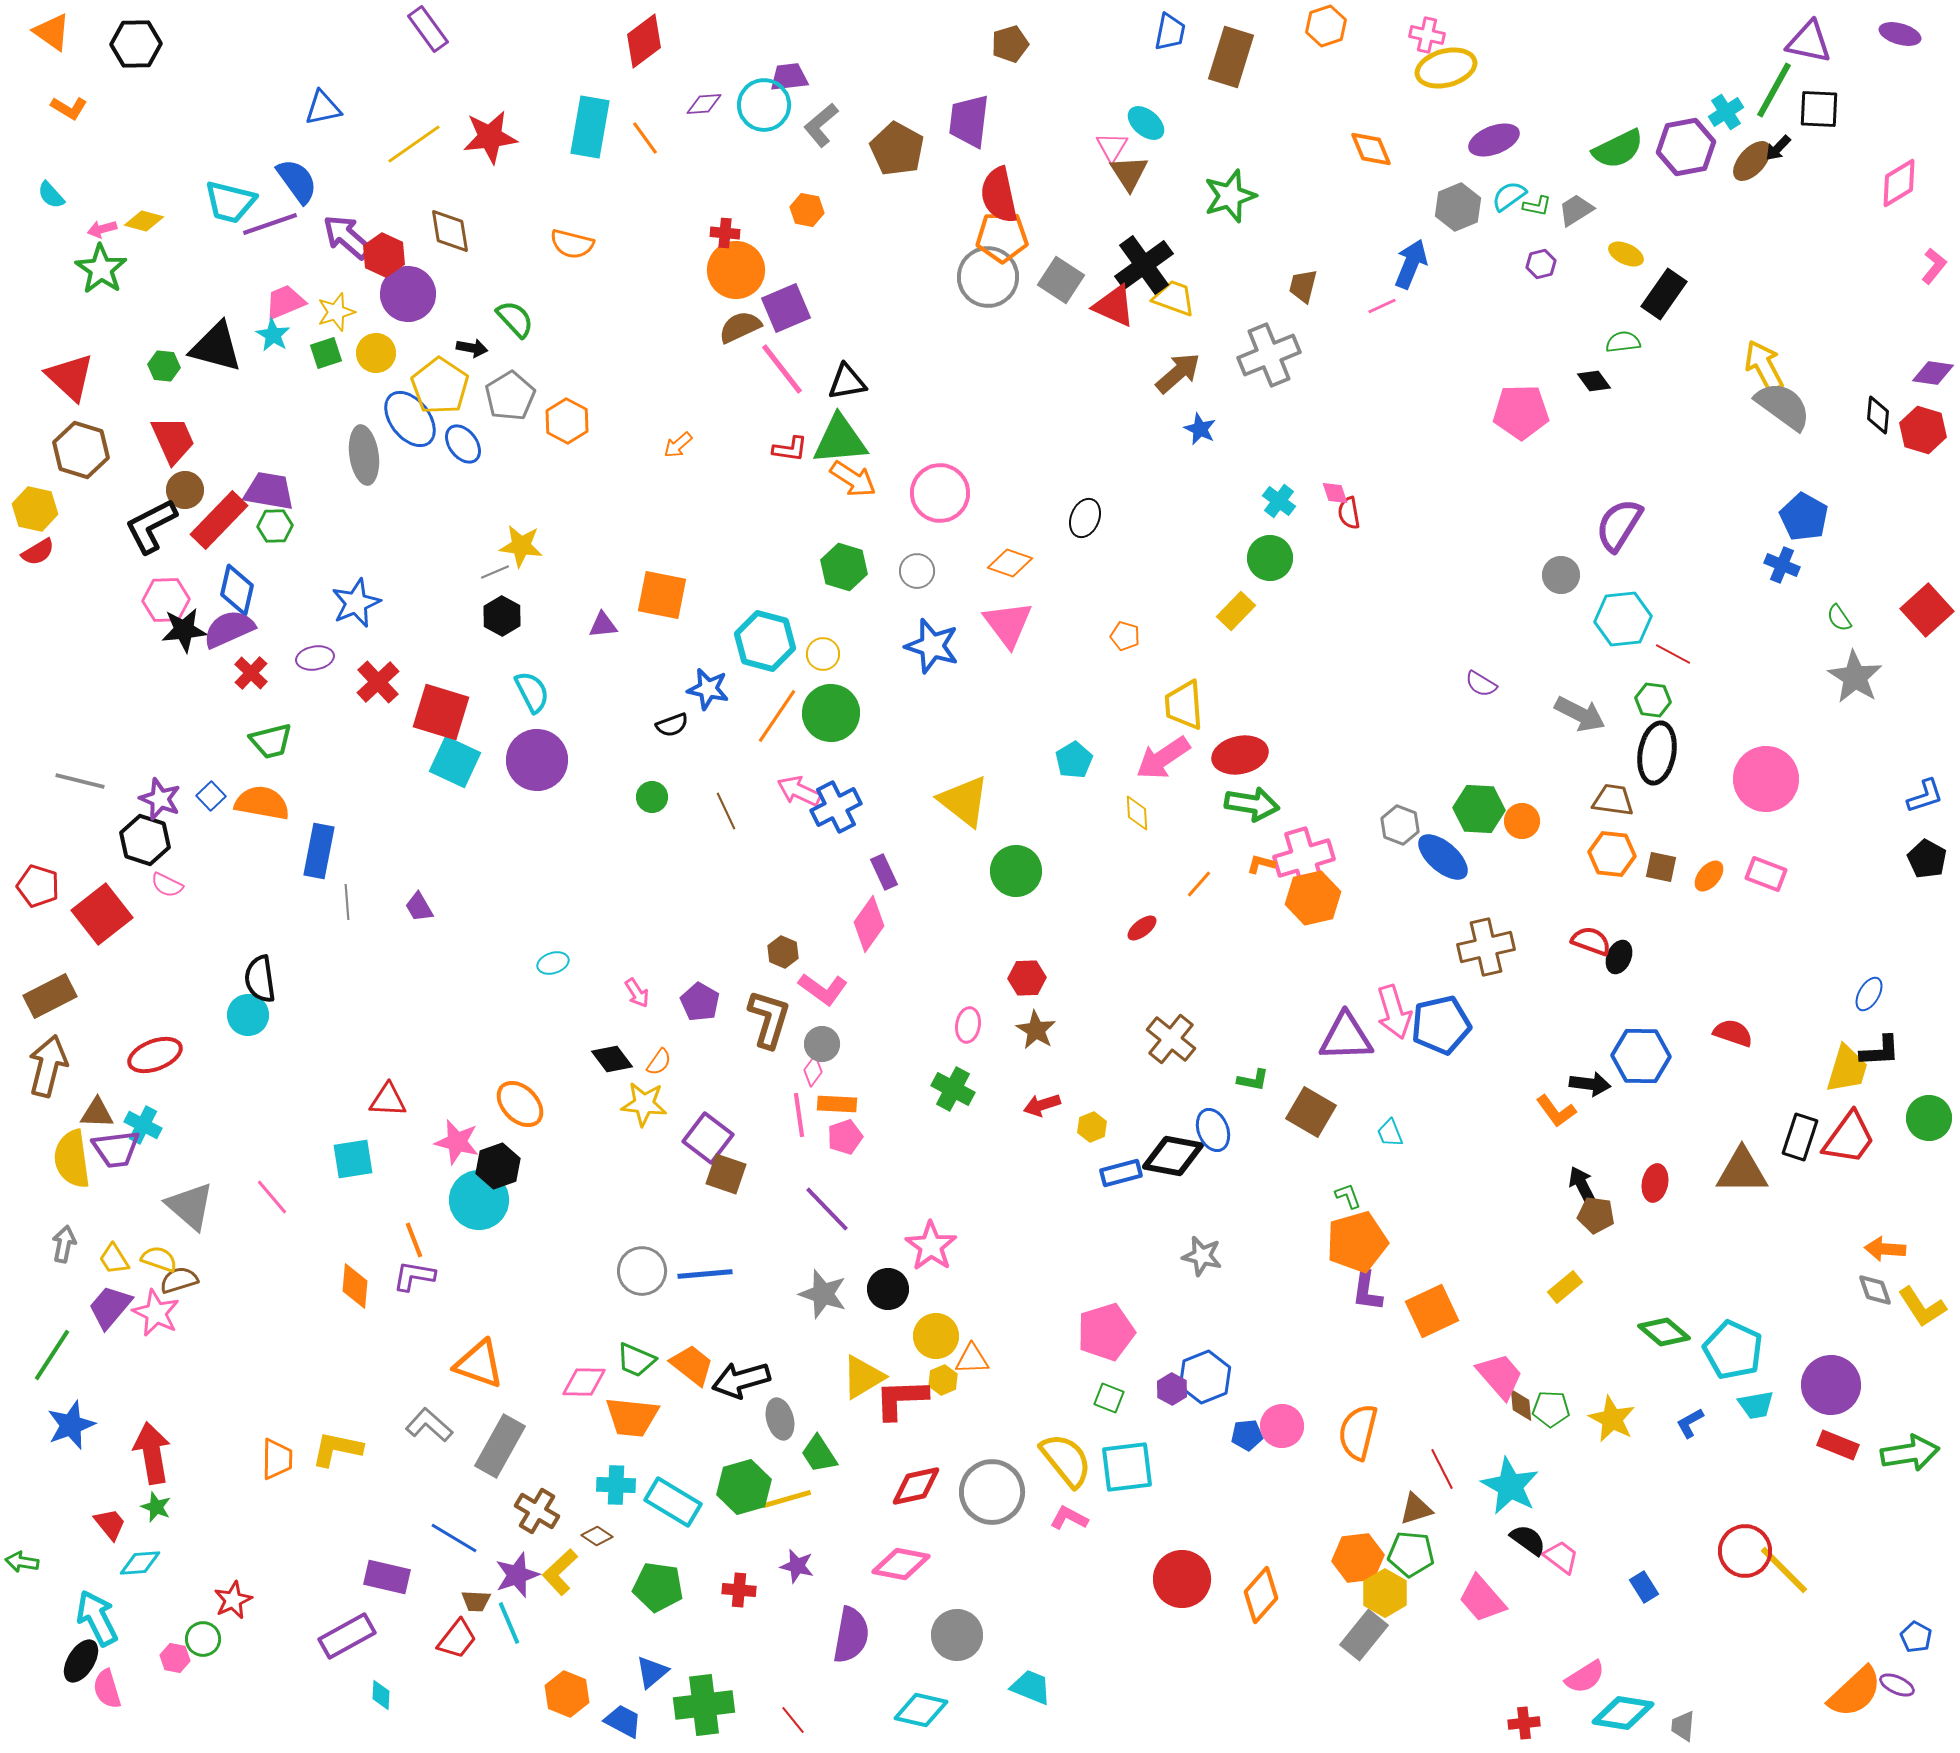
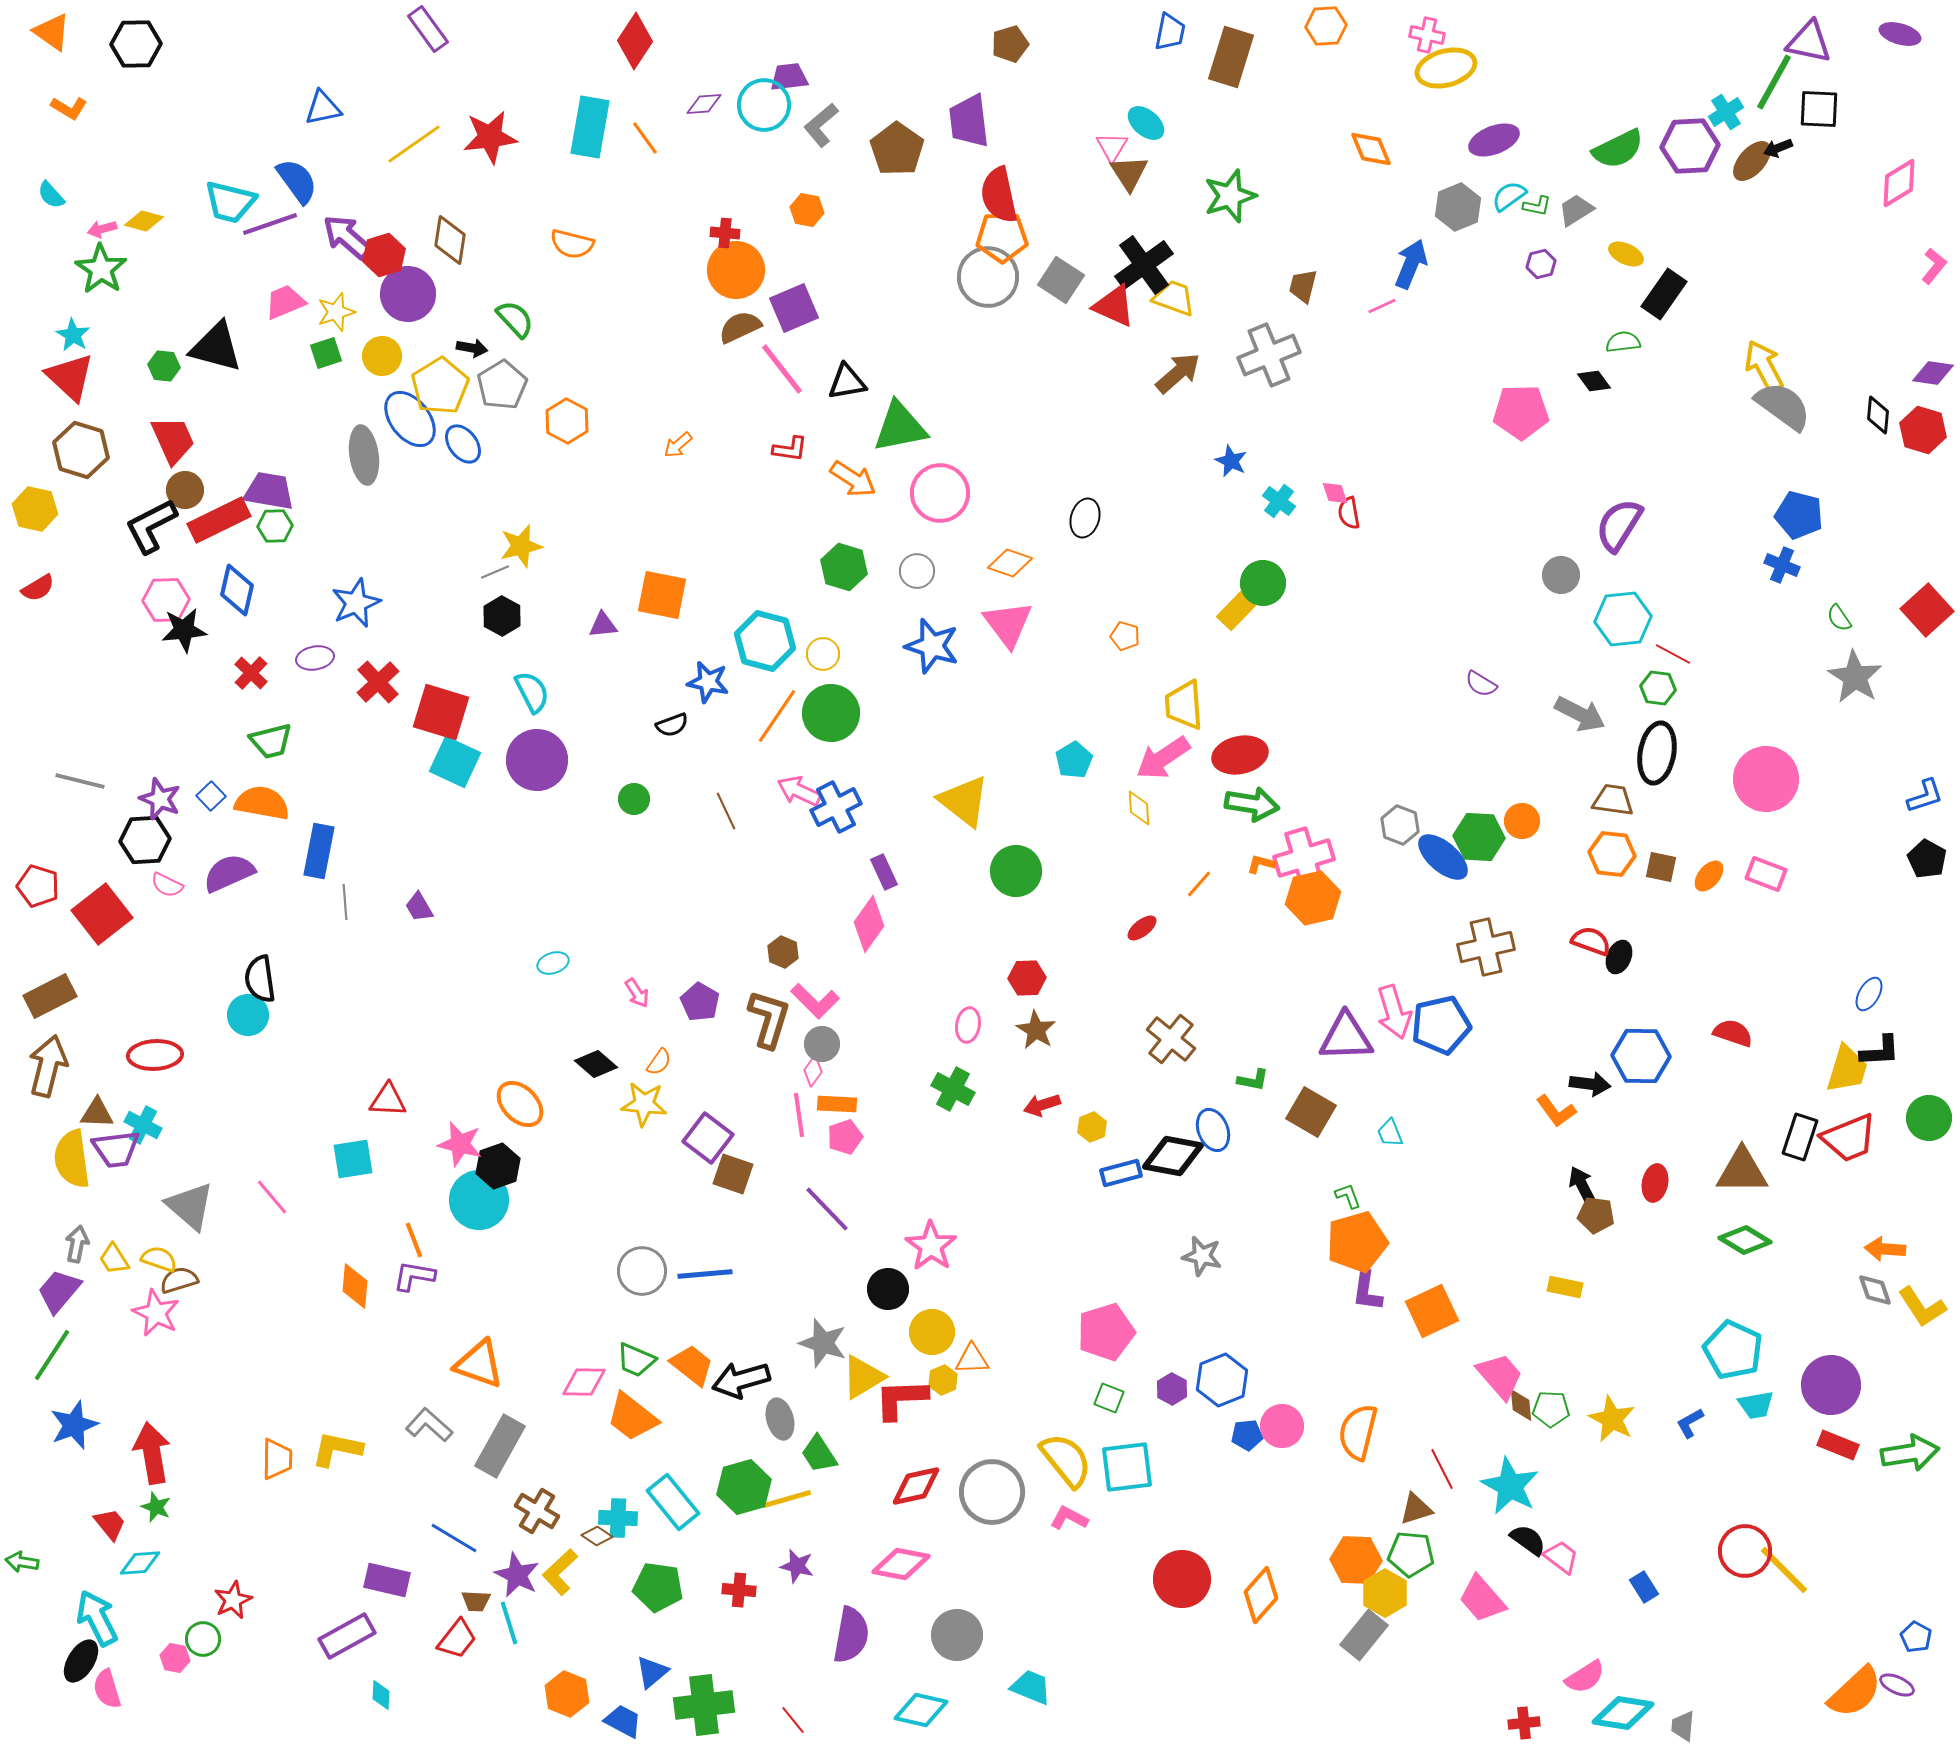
orange hexagon at (1326, 26): rotated 15 degrees clockwise
red diamond at (644, 41): moved 9 px left; rotated 20 degrees counterclockwise
green line at (1774, 90): moved 8 px up
purple trapezoid at (969, 121): rotated 14 degrees counterclockwise
purple hexagon at (1686, 147): moved 4 px right, 1 px up; rotated 8 degrees clockwise
black arrow at (1778, 148): rotated 24 degrees clockwise
brown pentagon at (897, 149): rotated 6 degrees clockwise
brown diamond at (450, 231): moved 9 px down; rotated 18 degrees clockwise
red hexagon at (384, 255): rotated 18 degrees clockwise
purple square at (786, 308): moved 8 px right
cyan star at (273, 335): moved 200 px left
yellow circle at (376, 353): moved 6 px right, 3 px down
yellow pentagon at (440, 386): rotated 6 degrees clockwise
gray pentagon at (510, 396): moved 8 px left, 11 px up
blue star at (1200, 429): moved 31 px right, 32 px down
green triangle at (840, 440): moved 60 px right, 13 px up; rotated 6 degrees counterclockwise
blue pentagon at (1804, 517): moved 5 px left, 2 px up; rotated 15 degrees counterclockwise
black ellipse at (1085, 518): rotated 6 degrees counterclockwise
red rectangle at (219, 520): rotated 20 degrees clockwise
yellow star at (521, 546): rotated 21 degrees counterclockwise
red semicircle at (38, 552): moved 36 px down
green circle at (1270, 558): moved 7 px left, 25 px down
purple semicircle at (229, 629): moved 244 px down
blue star at (708, 689): moved 7 px up
green hexagon at (1653, 700): moved 5 px right, 12 px up
green circle at (652, 797): moved 18 px left, 2 px down
green hexagon at (1479, 809): moved 28 px down
yellow diamond at (1137, 813): moved 2 px right, 5 px up
black hexagon at (145, 840): rotated 21 degrees counterclockwise
gray line at (347, 902): moved 2 px left
pink L-shape at (823, 989): moved 8 px left, 12 px down; rotated 9 degrees clockwise
red ellipse at (155, 1055): rotated 18 degrees clockwise
black diamond at (612, 1059): moved 16 px left, 5 px down; rotated 12 degrees counterclockwise
red trapezoid at (1849, 1138): rotated 32 degrees clockwise
pink star at (457, 1142): moved 3 px right, 2 px down
brown square at (726, 1174): moved 7 px right
gray arrow at (64, 1244): moved 13 px right
yellow rectangle at (1565, 1287): rotated 52 degrees clockwise
gray star at (823, 1294): moved 49 px down
purple trapezoid at (110, 1307): moved 51 px left, 16 px up
green diamond at (1664, 1332): moved 81 px right, 92 px up; rotated 9 degrees counterclockwise
yellow circle at (936, 1336): moved 4 px left, 4 px up
blue hexagon at (1205, 1377): moved 17 px right, 3 px down
orange trapezoid at (632, 1417): rotated 32 degrees clockwise
blue star at (71, 1425): moved 3 px right
cyan cross at (616, 1485): moved 2 px right, 33 px down
cyan rectangle at (673, 1502): rotated 20 degrees clockwise
orange hexagon at (1358, 1558): moved 2 px left, 2 px down; rotated 9 degrees clockwise
purple star at (517, 1575): rotated 27 degrees counterclockwise
purple rectangle at (387, 1577): moved 3 px down
cyan line at (509, 1623): rotated 6 degrees clockwise
